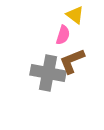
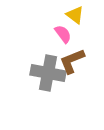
pink semicircle: moved 1 px up; rotated 54 degrees counterclockwise
